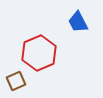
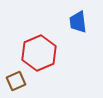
blue trapezoid: rotated 20 degrees clockwise
